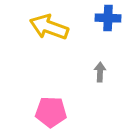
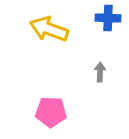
yellow arrow: moved 2 px down
